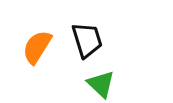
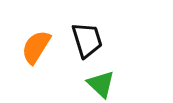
orange semicircle: moved 1 px left
